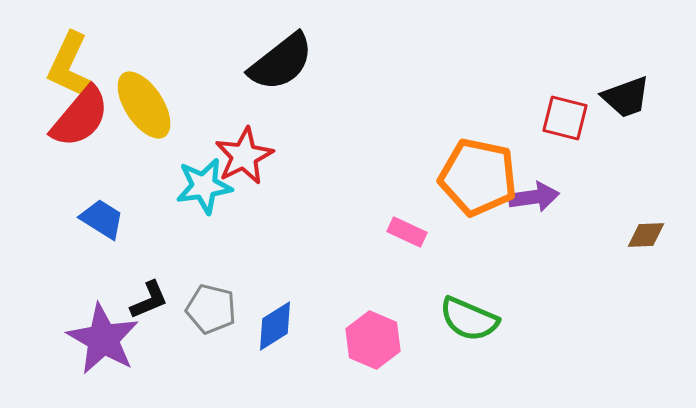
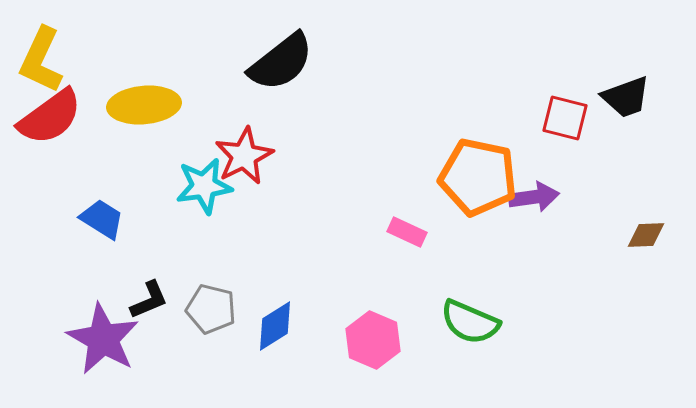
yellow L-shape: moved 28 px left, 5 px up
yellow ellipse: rotated 62 degrees counterclockwise
red semicircle: moved 30 px left; rotated 14 degrees clockwise
green semicircle: moved 1 px right, 3 px down
